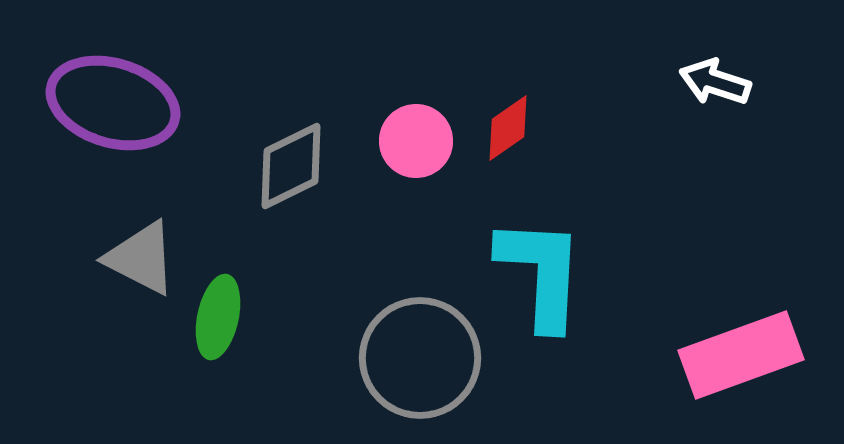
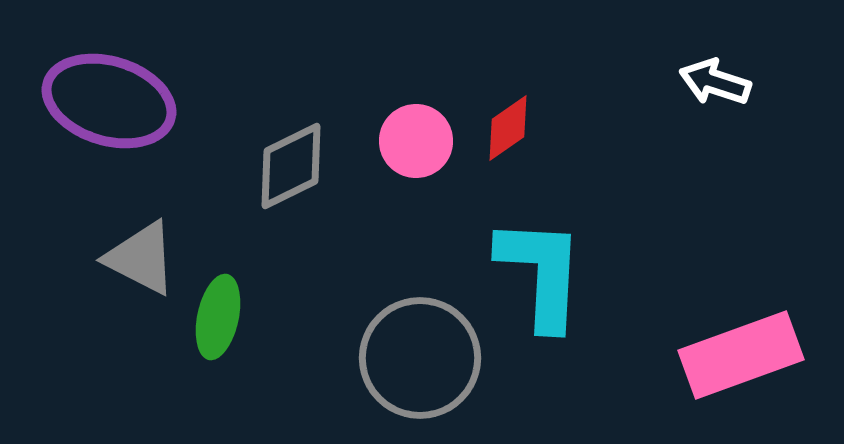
purple ellipse: moved 4 px left, 2 px up
